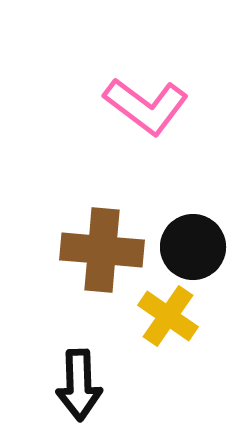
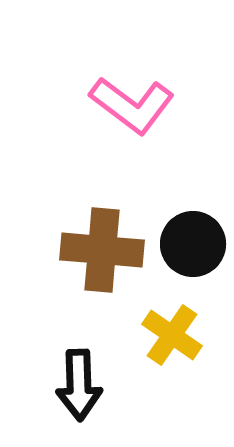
pink L-shape: moved 14 px left, 1 px up
black circle: moved 3 px up
yellow cross: moved 4 px right, 19 px down
